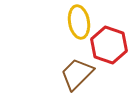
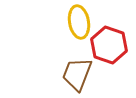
brown trapezoid: rotated 24 degrees counterclockwise
